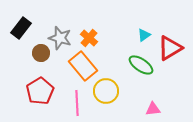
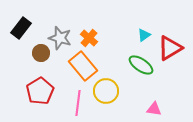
pink line: moved 1 px right; rotated 10 degrees clockwise
pink triangle: moved 1 px right; rotated 14 degrees clockwise
